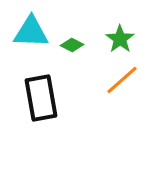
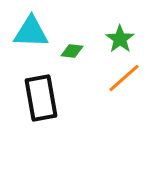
green diamond: moved 6 px down; rotated 20 degrees counterclockwise
orange line: moved 2 px right, 2 px up
